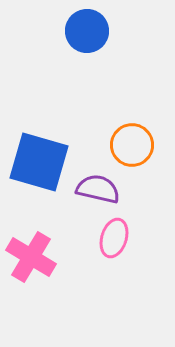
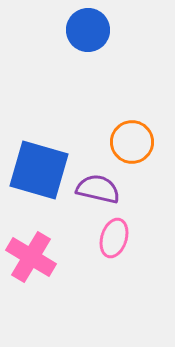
blue circle: moved 1 px right, 1 px up
orange circle: moved 3 px up
blue square: moved 8 px down
